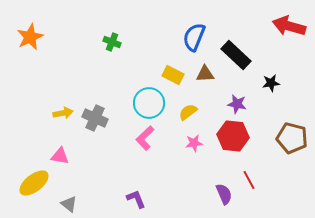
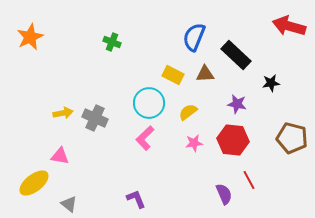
red hexagon: moved 4 px down
